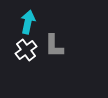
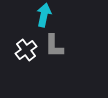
cyan arrow: moved 16 px right, 7 px up
